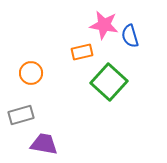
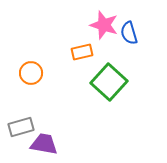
pink star: rotated 8 degrees clockwise
blue semicircle: moved 1 px left, 3 px up
gray rectangle: moved 12 px down
